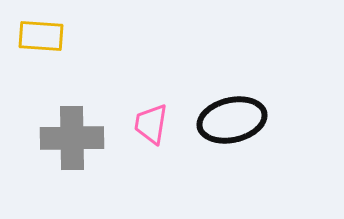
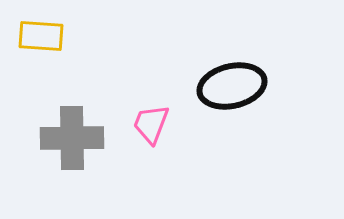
black ellipse: moved 34 px up
pink trapezoid: rotated 12 degrees clockwise
